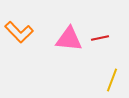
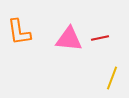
orange L-shape: rotated 36 degrees clockwise
yellow line: moved 2 px up
